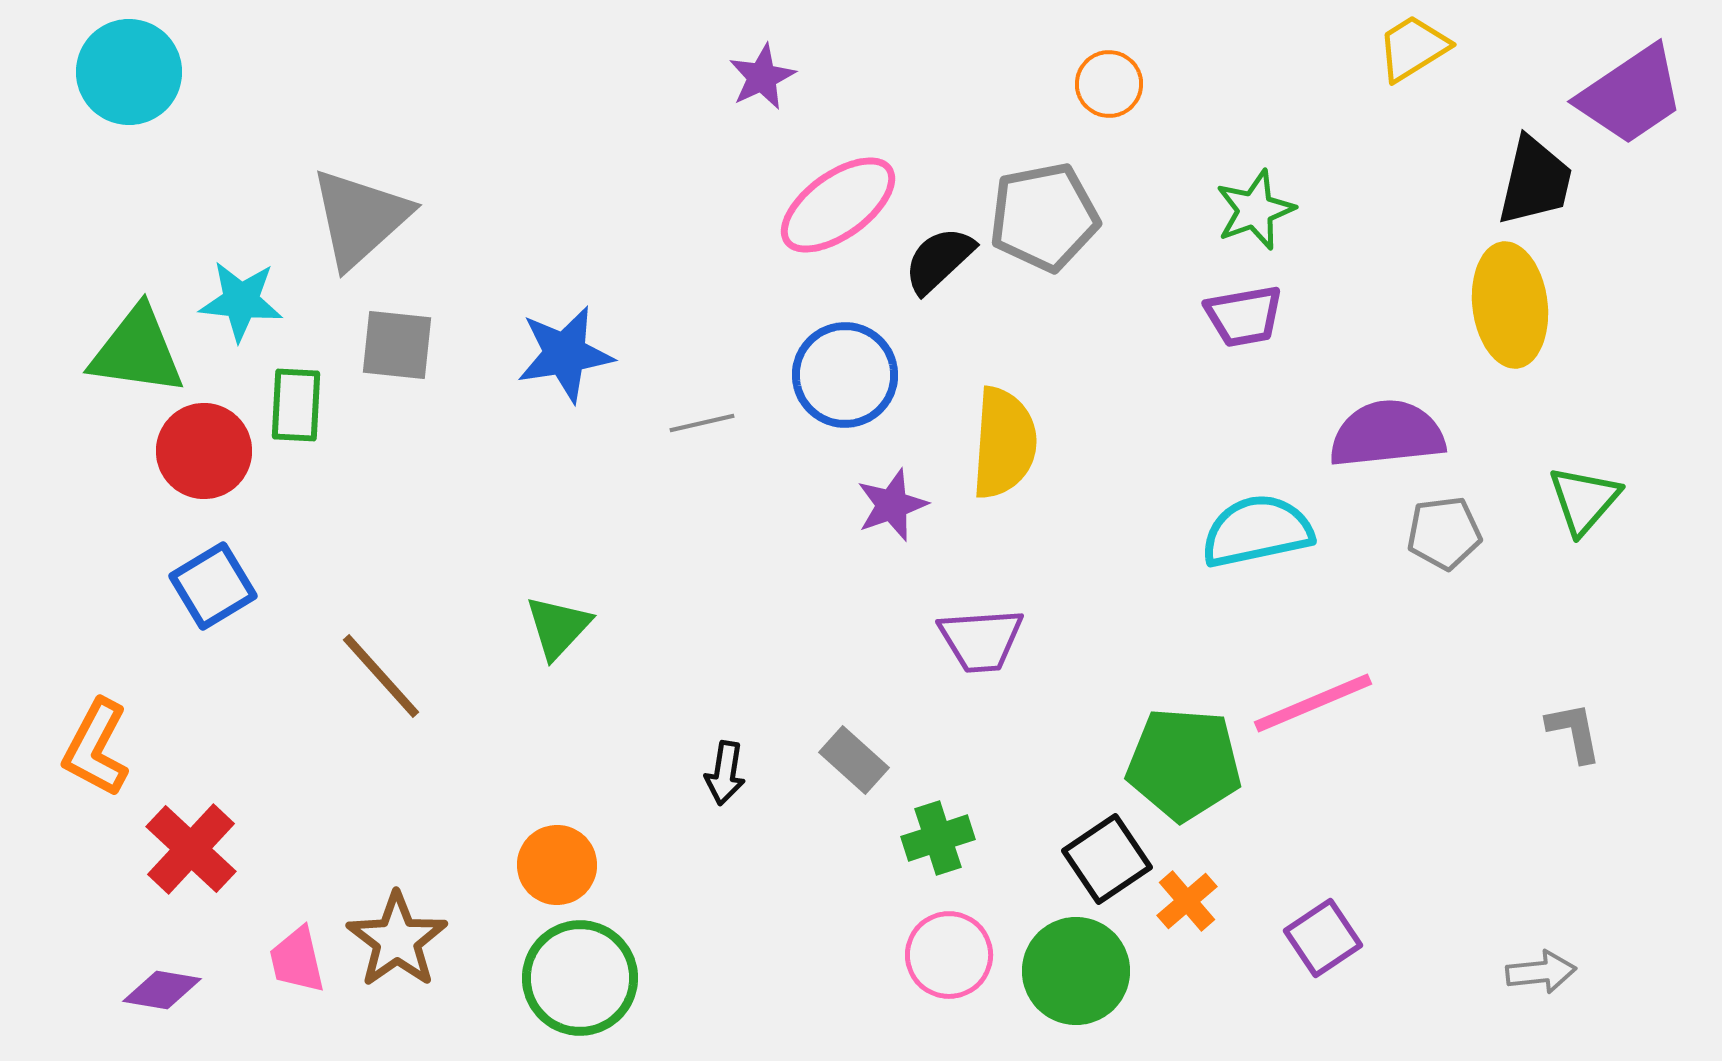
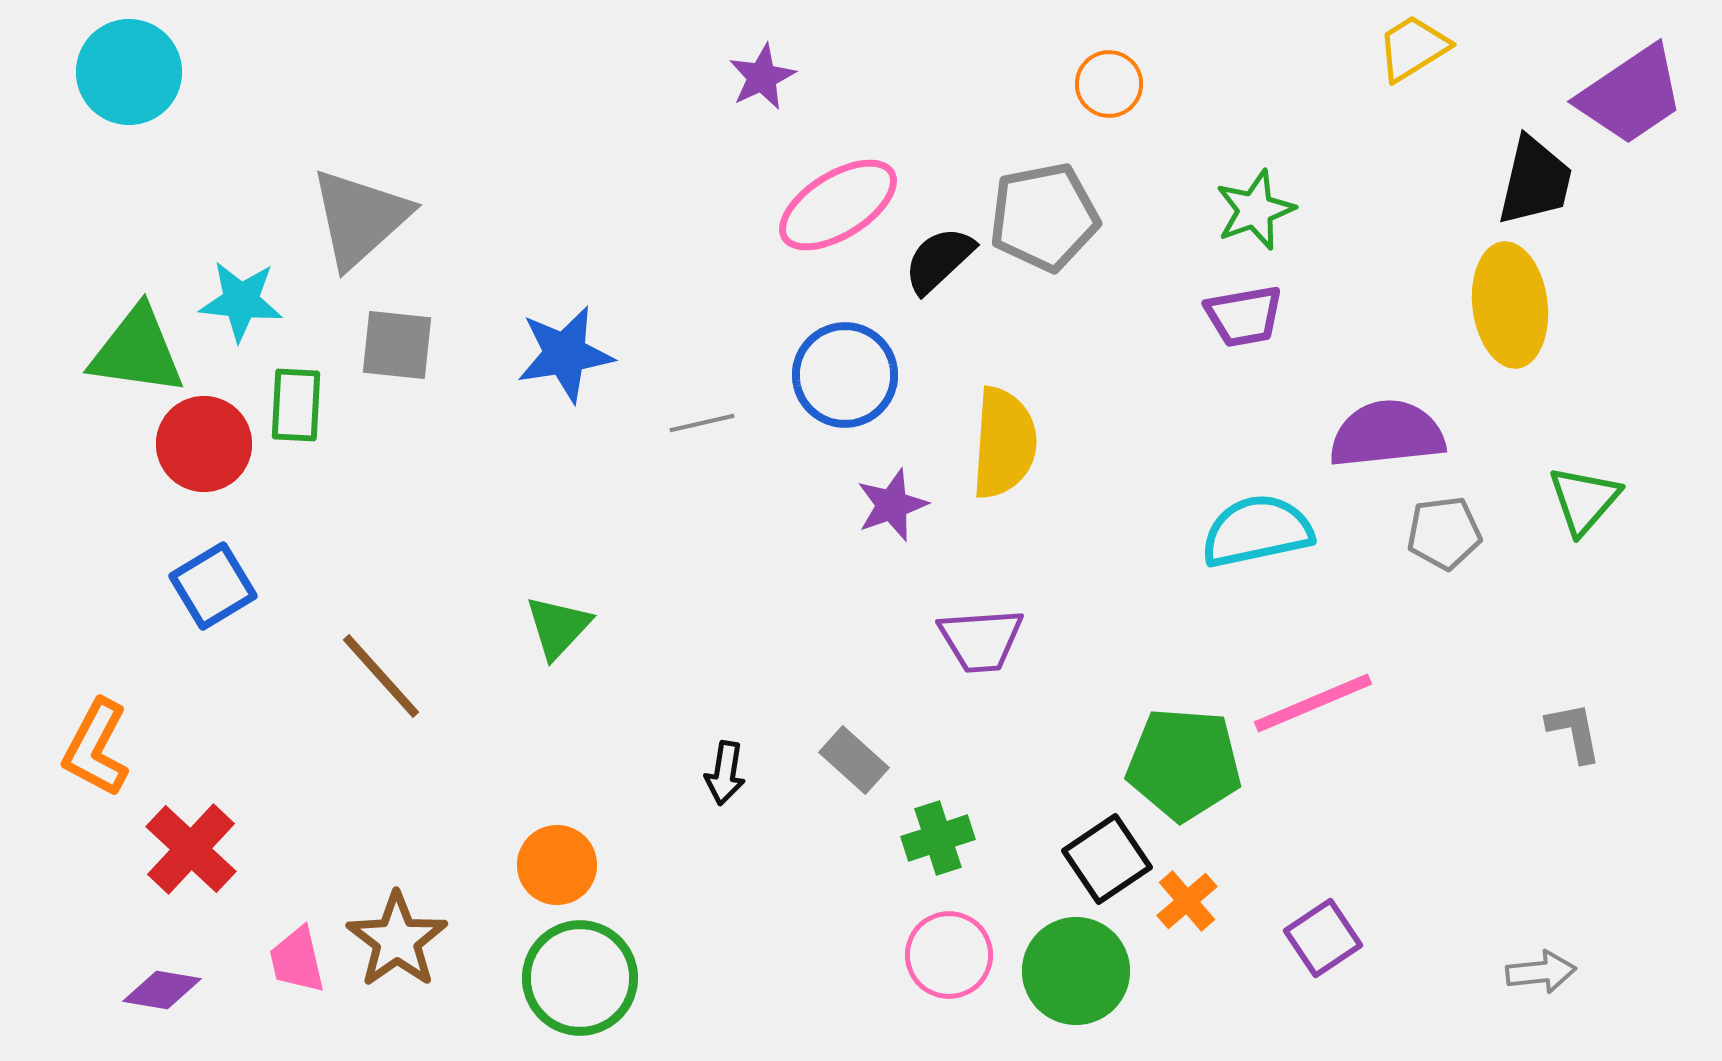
pink ellipse at (838, 205): rotated 4 degrees clockwise
red circle at (204, 451): moved 7 px up
